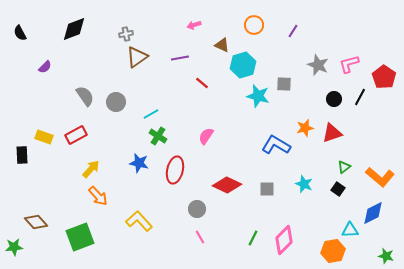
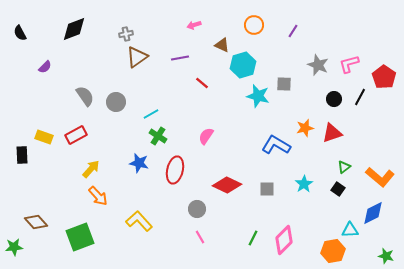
cyan star at (304, 184): rotated 18 degrees clockwise
